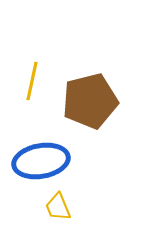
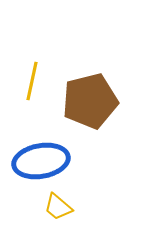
yellow trapezoid: rotated 28 degrees counterclockwise
